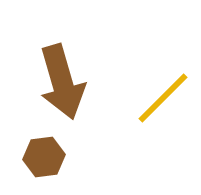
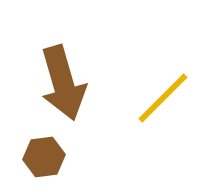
brown arrow: moved 1 px right, 1 px down
